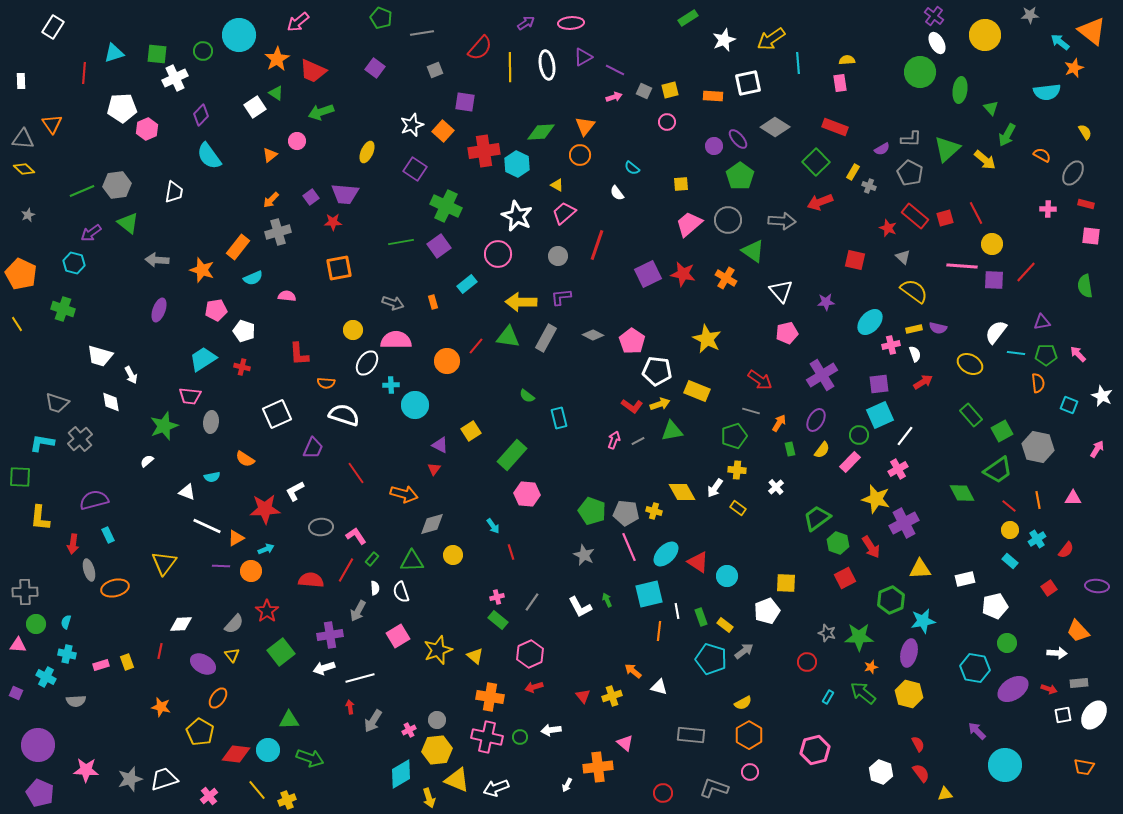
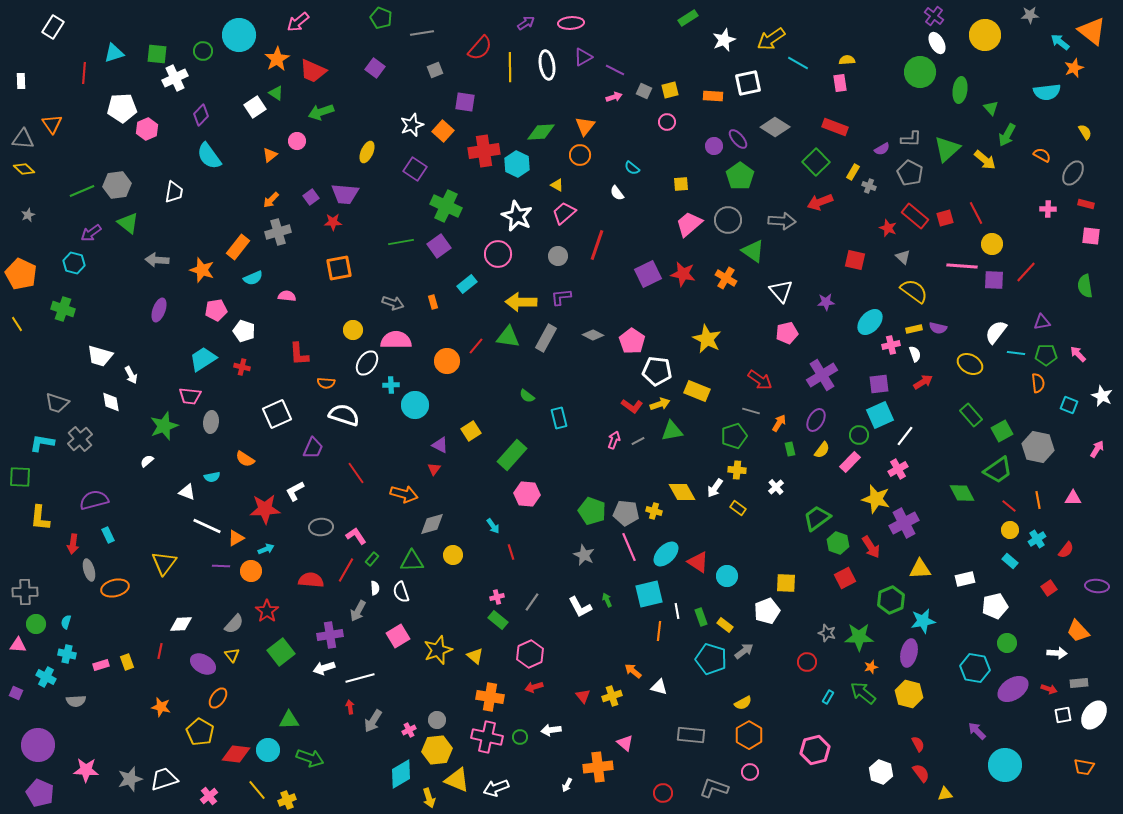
cyan line at (798, 63): rotated 55 degrees counterclockwise
